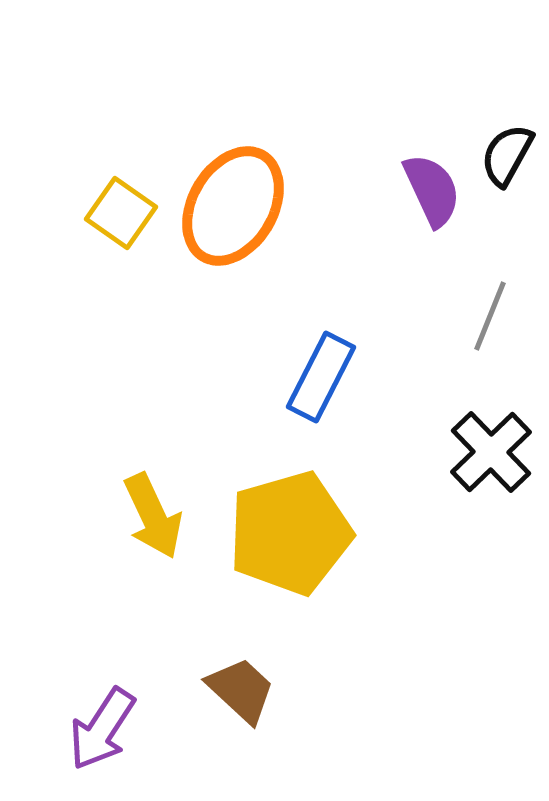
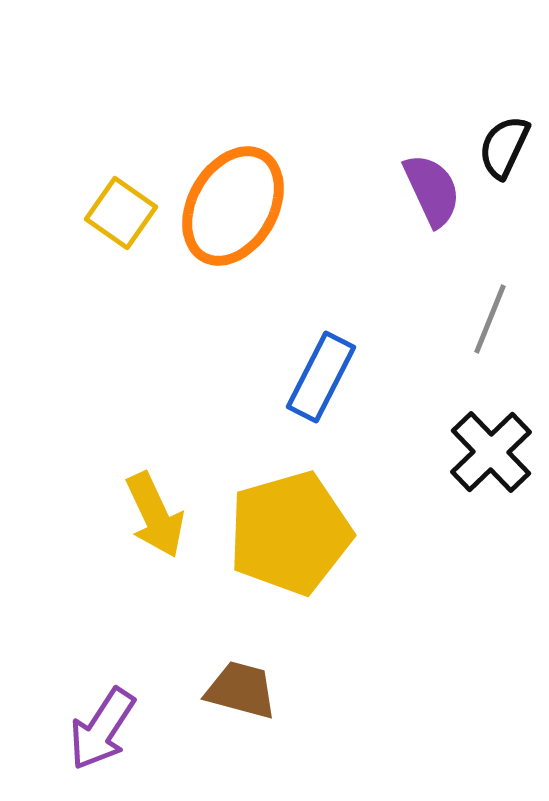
black semicircle: moved 3 px left, 8 px up; rotated 4 degrees counterclockwise
gray line: moved 3 px down
yellow arrow: moved 2 px right, 1 px up
brown trapezoid: rotated 28 degrees counterclockwise
